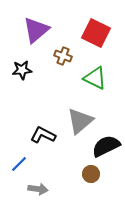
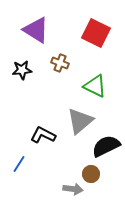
purple triangle: rotated 48 degrees counterclockwise
brown cross: moved 3 px left, 7 px down
green triangle: moved 8 px down
blue line: rotated 12 degrees counterclockwise
gray arrow: moved 35 px right
